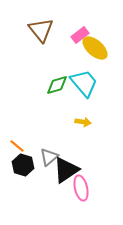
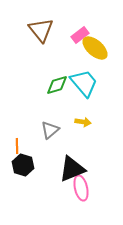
orange line: rotated 49 degrees clockwise
gray triangle: moved 1 px right, 27 px up
black triangle: moved 6 px right, 1 px up; rotated 12 degrees clockwise
